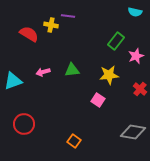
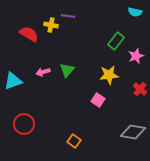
green triangle: moved 5 px left; rotated 42 degrees counterclockwise
